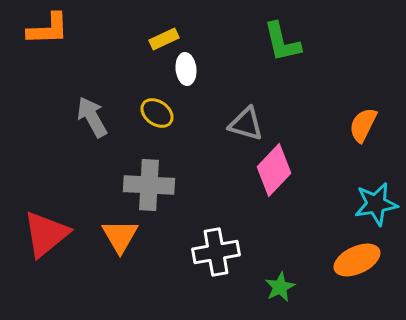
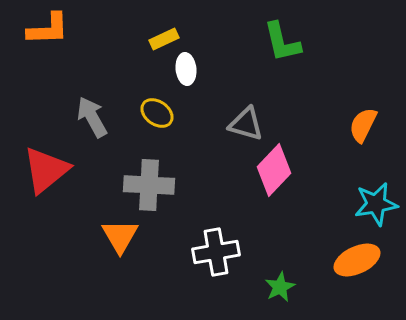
red triangle: moved 64 px up
